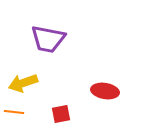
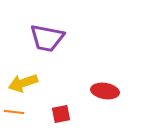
purple trapezoid: moved 1 px left, 1 px up
